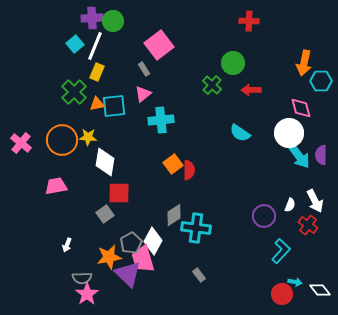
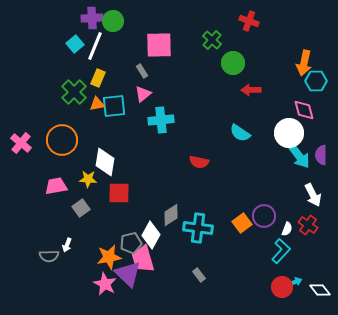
red cross at (249, 21): rotated 18 degrees clockwise
pink square at (159, 45): rotated 36 degrees clockwise
gray rectangle at (144, 69): moved 2 px left, 2 px down
yellow rectangle at (97, 72): moved 1 px right, 6 px down
cyan hexagon at (321, 81): moved 5 px left
green cross at (212, 85): moved 45 px up
pink diamond at (301, 108): moved 3 px right, 2 px down
yellow star at (88, 137): moved 42 px down
orange square at (173, 164): moved 69 px right, 59 px down
red semicircle at (189, 170): moved 10 px right, 8 px up; rotated 102 degrees clockwise
white arrow at (315, 201): moved 2 px left, 6 px up
white semicircle at (290, 205): moved 3 px left, 24 px down
gray square at (105, 214): moved 24 px left, 6 px up
gray diamond at (174, 215): moved 3 px left
cyan cross at (196, 228): moved 2 px right
white diamond at (153, 241): moved 2 px left, 6 px up
gray pentagon at (131, 243): rotated 15 degrees clockwise
gray semicircle at (82, 278): moved 33 px left, 22 px up
cyan arrow at (295, 282): rotated 32 degrees counterclockwise
pink star at (87, 294): moved 18 px right, 10 px up; rotated 10 degrees counterclockwise
red circle at (282, 294): moved 7 px up
